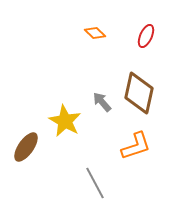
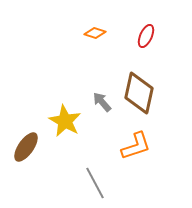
orange diamond: rotated 25 degrees counterclockwise
